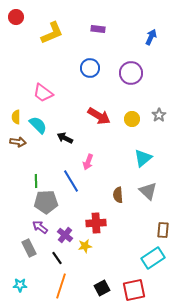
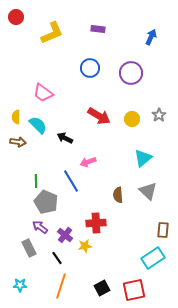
pink arrow: rotated 49 degrees clockwise
gray pentagon: rotated 25 degrees clockwise
